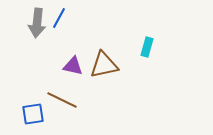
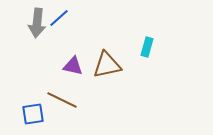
blue line: rotated 20 degrees clockwise
brown triangle: moved 3 px right
